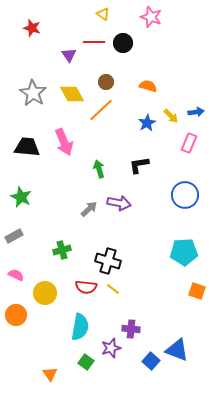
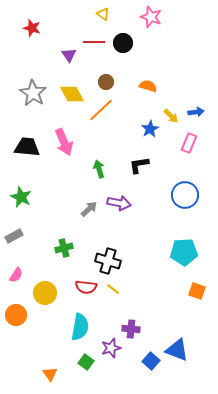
blue star: moved 3 px right, 6 px down
green cross: moved 2 px right, 2 px up
pink semicircle: rotated 98 degrees clockwise
